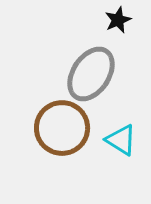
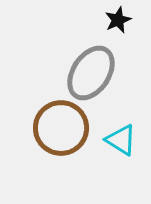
gray ellipse: moved 1 px up
brown circle: moved 1 px left
